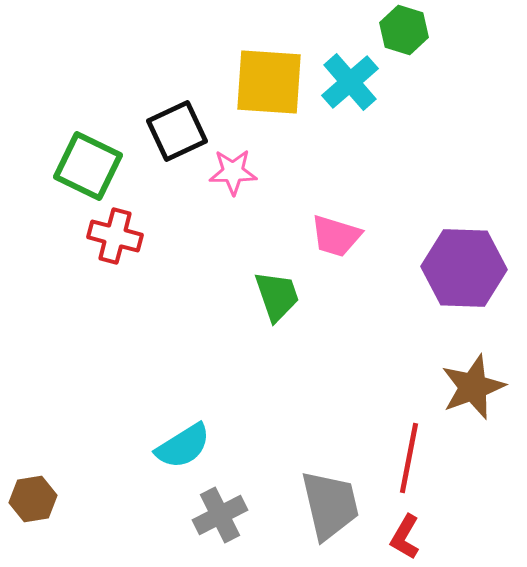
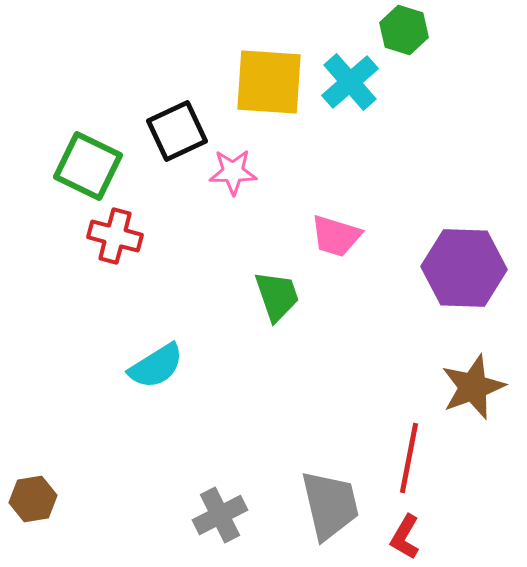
cyan semicircle: moved 27 px left, 80 px up
